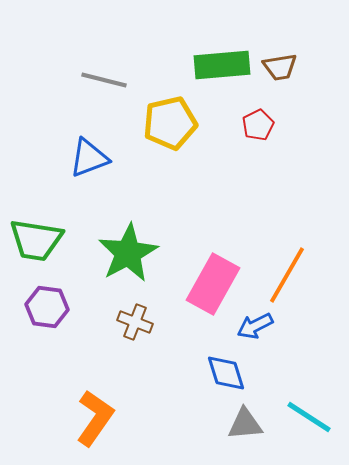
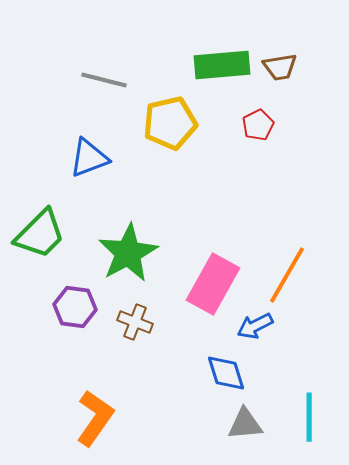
green trapezoid: moved 4 px right, 6 px up; rotated 54 degrees counterclockwise
purple hexagon: moved 28 px right
cyan line: rotated 57 degrees clockwise
